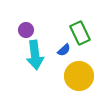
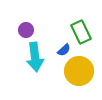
green rectangle: moved 1 px right, 1 px up
cyan arrow: moved 2 px down
yellow circle: moved 5 px up
